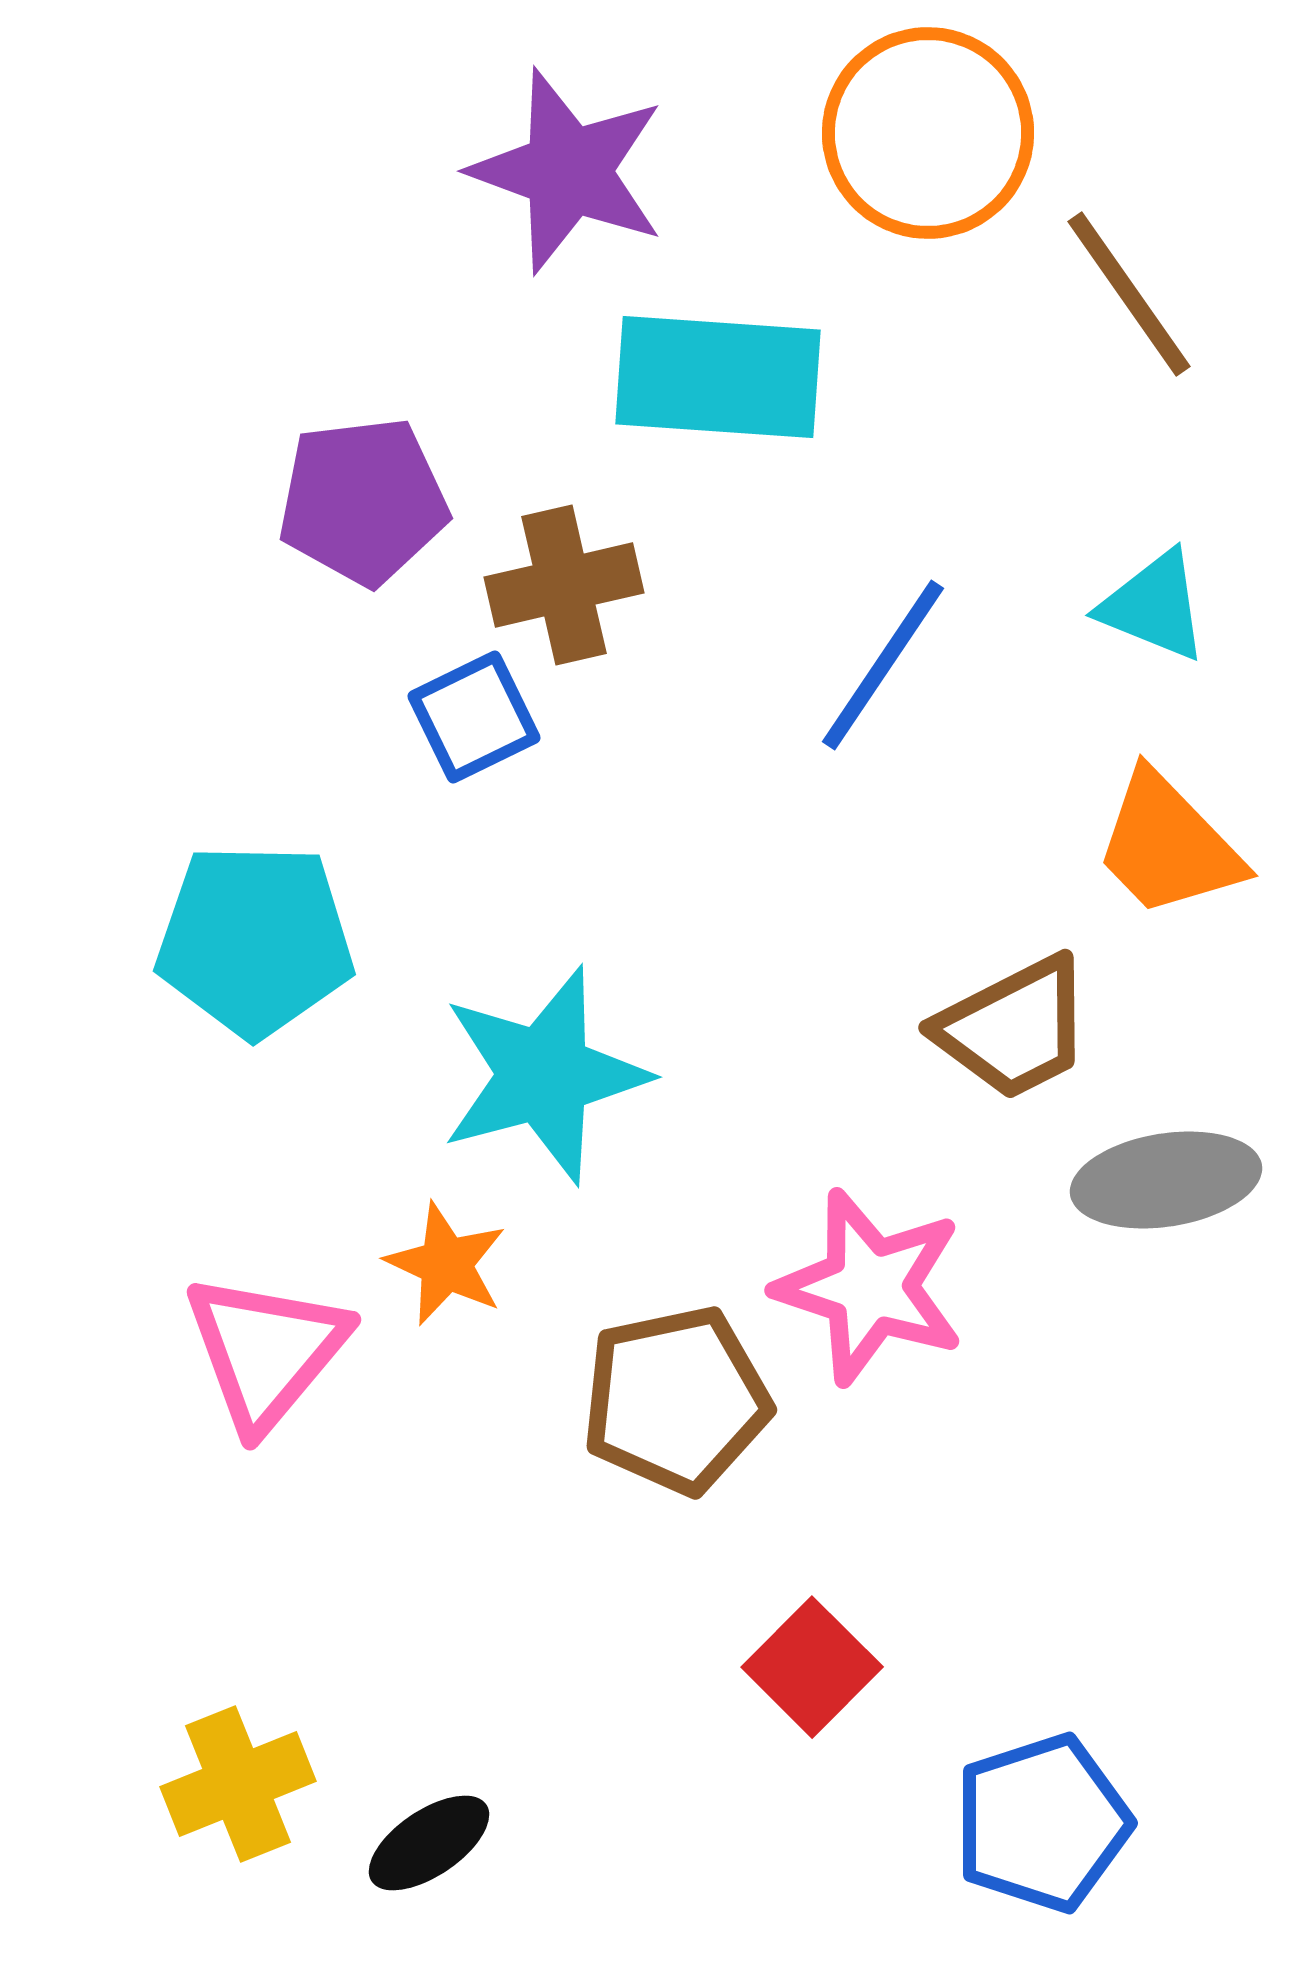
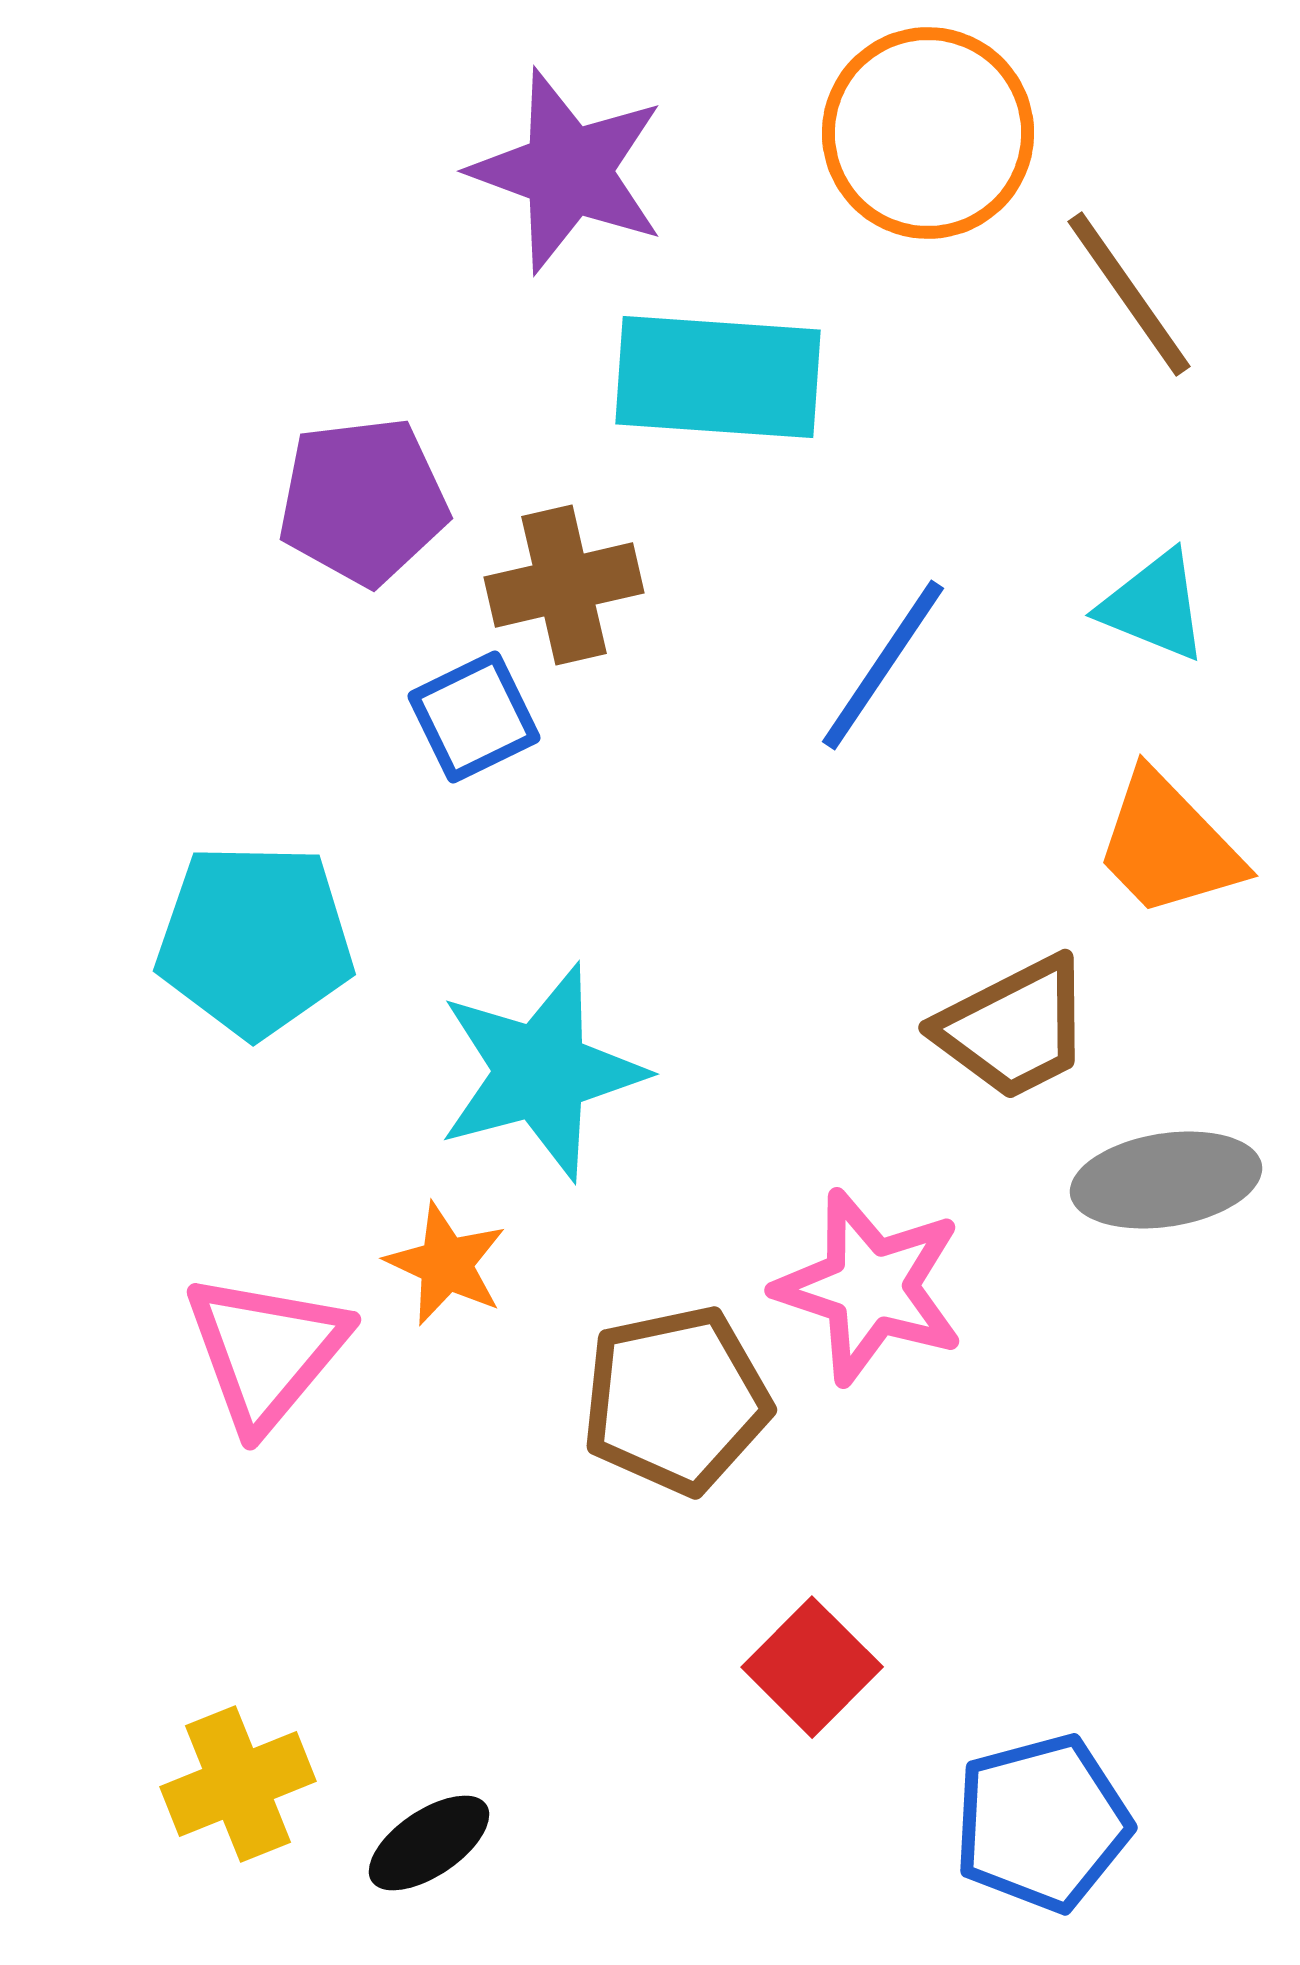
cyan star: moved 3 px left, 3 px up
blue pentagon: rotated 3 degrees clockwise
